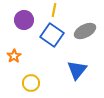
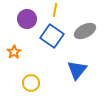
yellow line: moved 1 px right
purple circle: moved 3 px right, 1 px up
blue square: moved 1 px down
orange star: moved 4 px up
